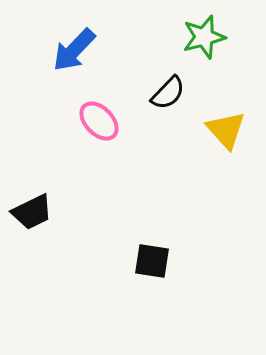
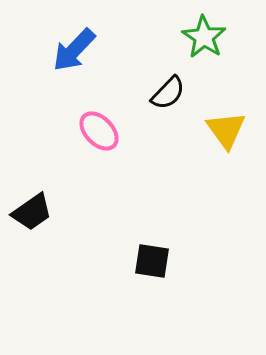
green star: rotated 24 degrees counterclockwise
pink ellipse: moved 10 px down
yellow triangle: rotated 6 degrees clockwise
black trapezoid: rotated 9 degrees counterclockwise
